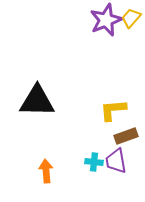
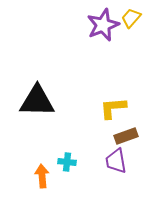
purple star: moved 3 px left, 5 px down
yellow L-shape: moved 2 px up
cyan cross: moved 27 px left
orange arrow: moved 4 px left, 5 px down
